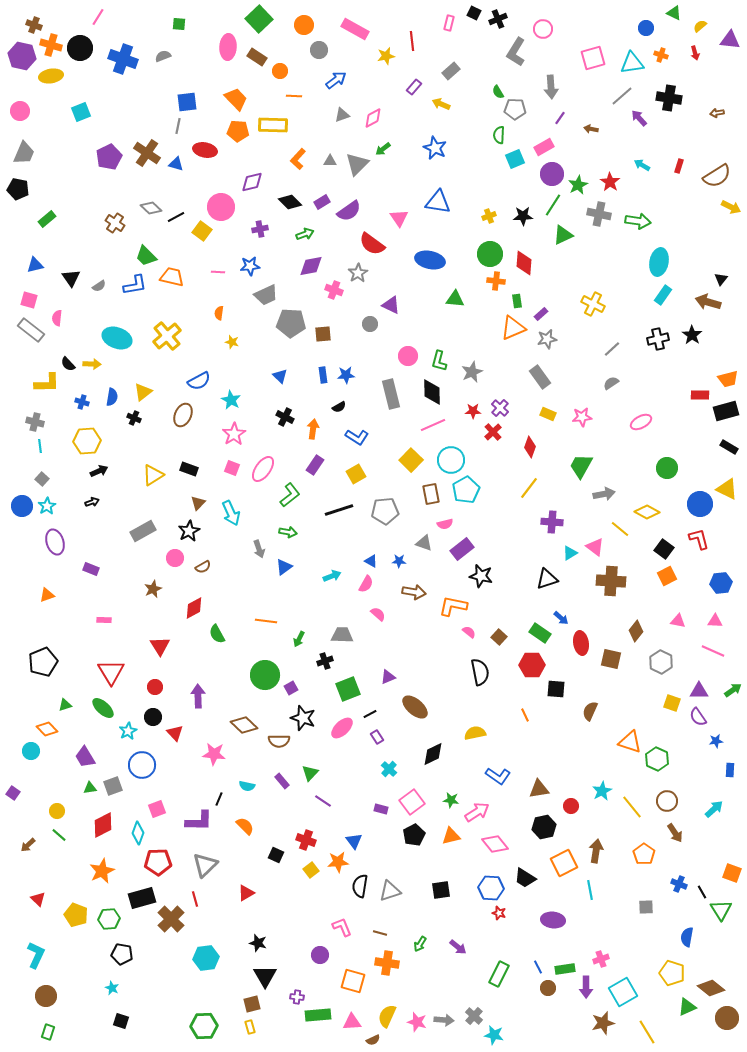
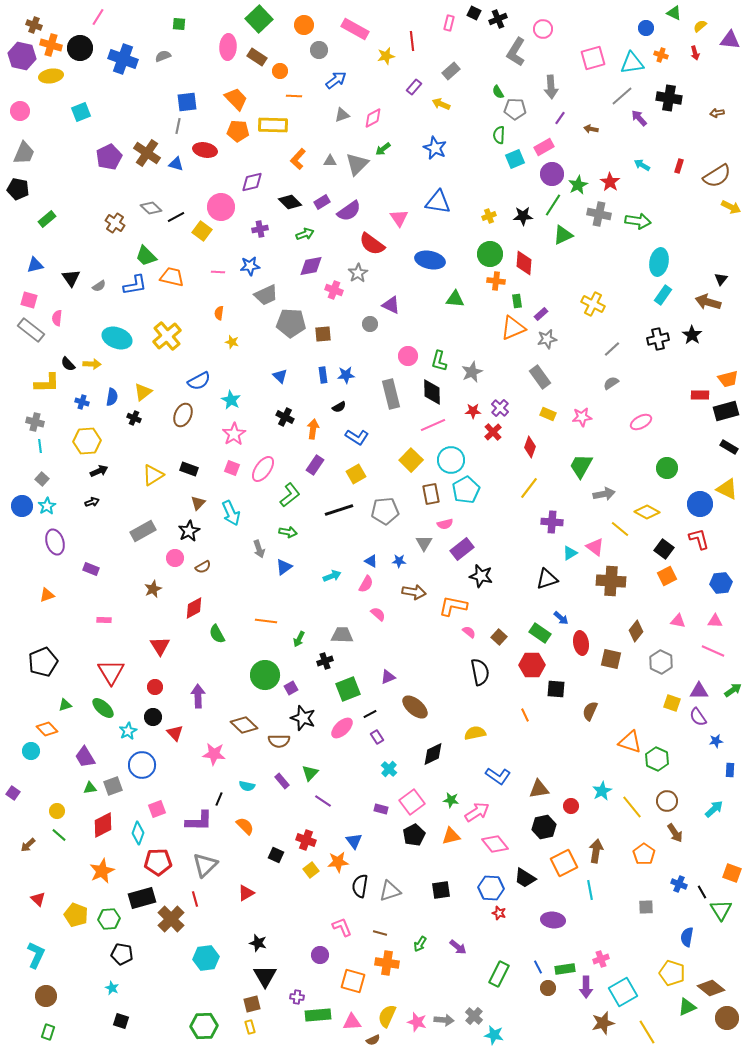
gray triangle at (424, 543): rotated 42 degrees clockwise
